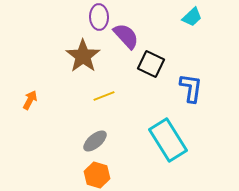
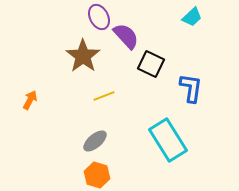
purple ellipse: rotated 25 degrees counterclockwise
